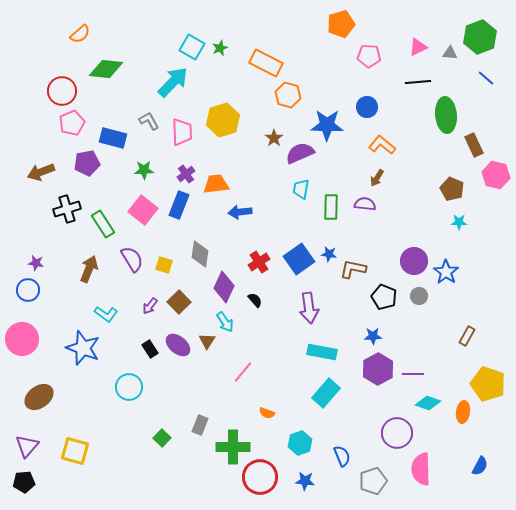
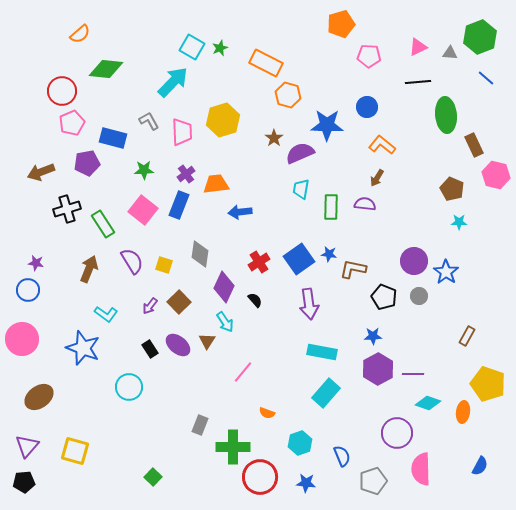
purple semicircle at (132, 259): moved 2 px down
purple arrow at (309, 308): moved 4 px up
green square at (162, 438): moved 9 px left, 39 px down
blue star at (305, 481): moved 1 px right, 2 px down
